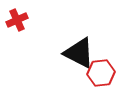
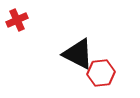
black triangle: moved 1 px left, 1 px down
